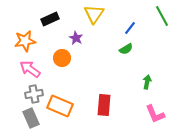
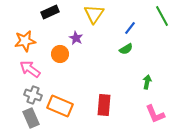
black rectangle: moved 7 px up
orange circle: moved 2 px left, 4 px up
gray cross: moved 1 px left, 1 px down; rotated 30 degrees clockwise
